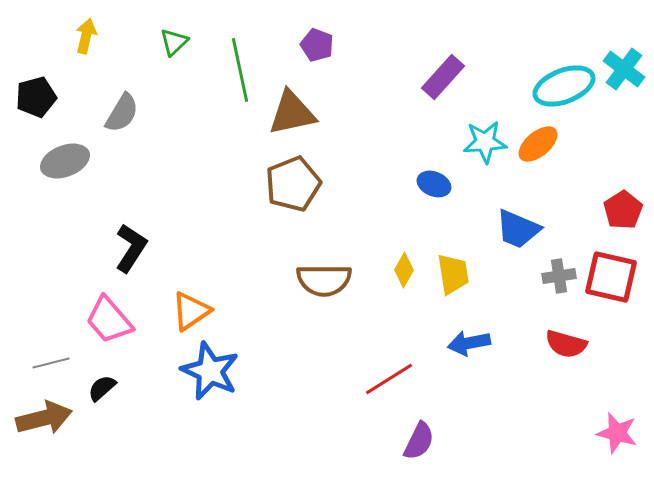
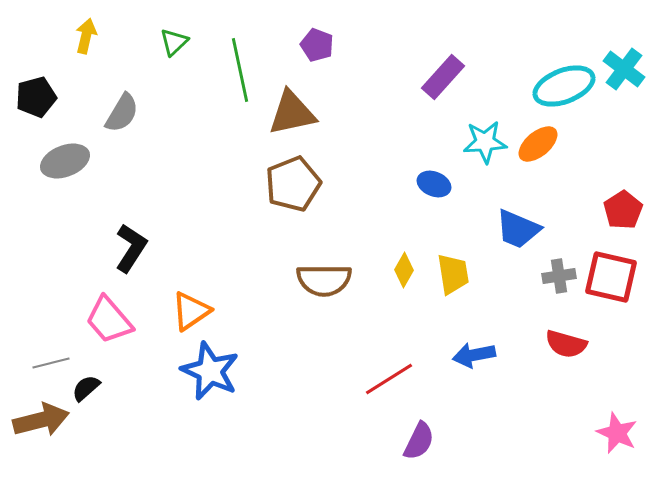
blue arrow: moved 5 px right, 12 px down
black semicircle: moved 16 px left
brown arrow: moved 3 px left, 2 px down
pink star: rotated 9 degrees clockwise
